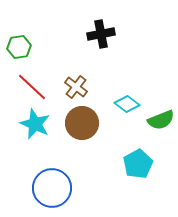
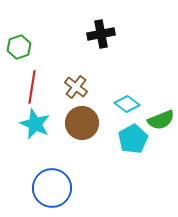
green hexagon: rotated 10 degrees counterclockwise
red line: rotated 56 degrees clockwise
cyan pentagon: moved 5 px left, 25 px up
